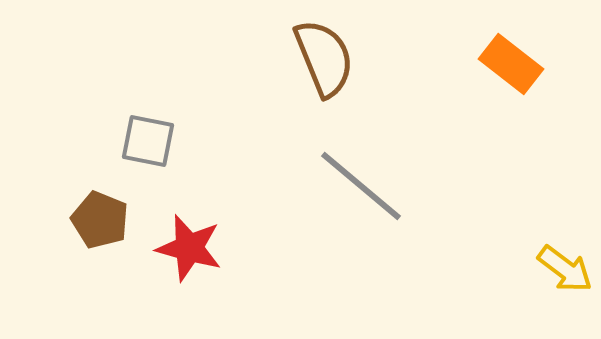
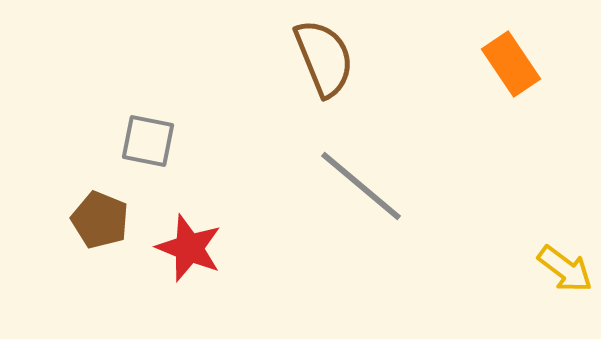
orange rectangle: rotated 18 degrees clockwise
red star: rotated 6 degrees clockwise
